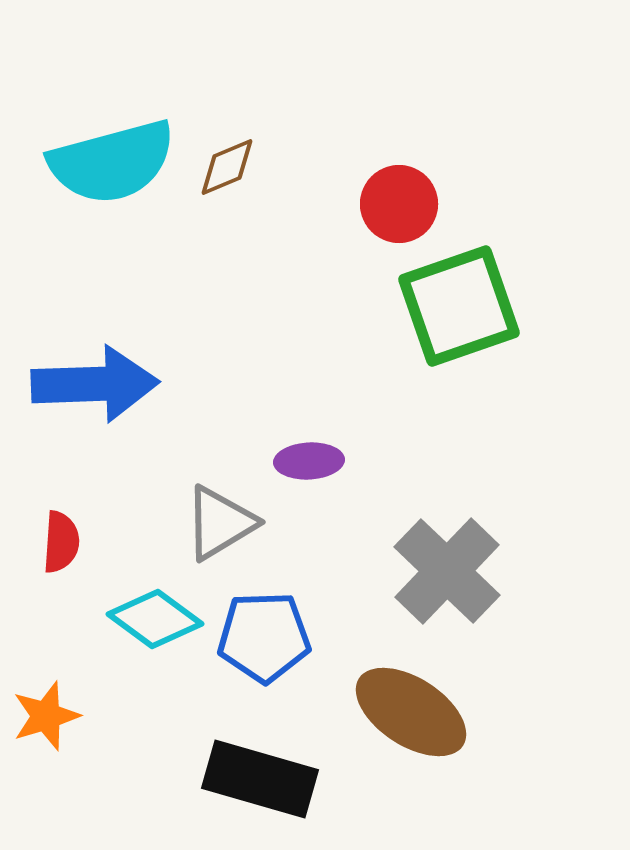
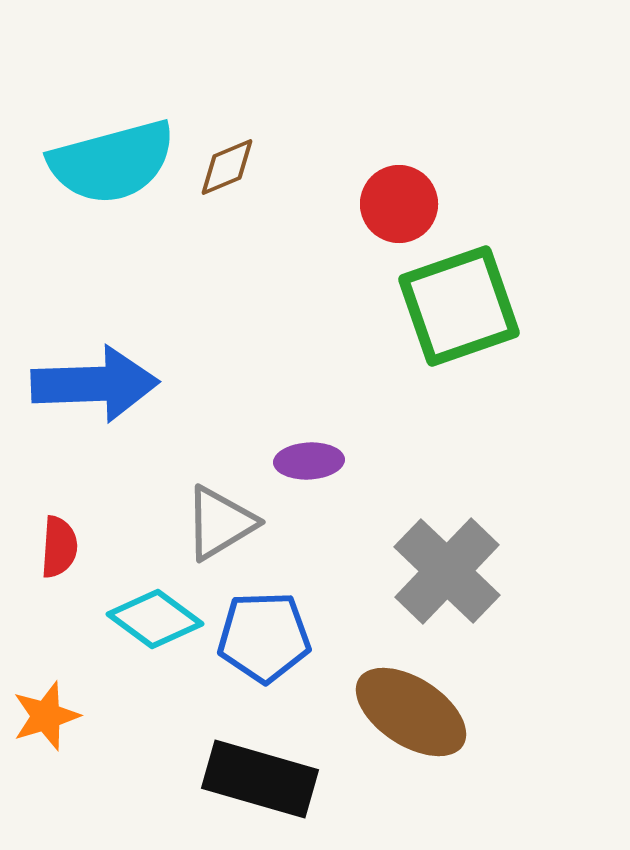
red semicircle: moved 2 px left, 5 px down
